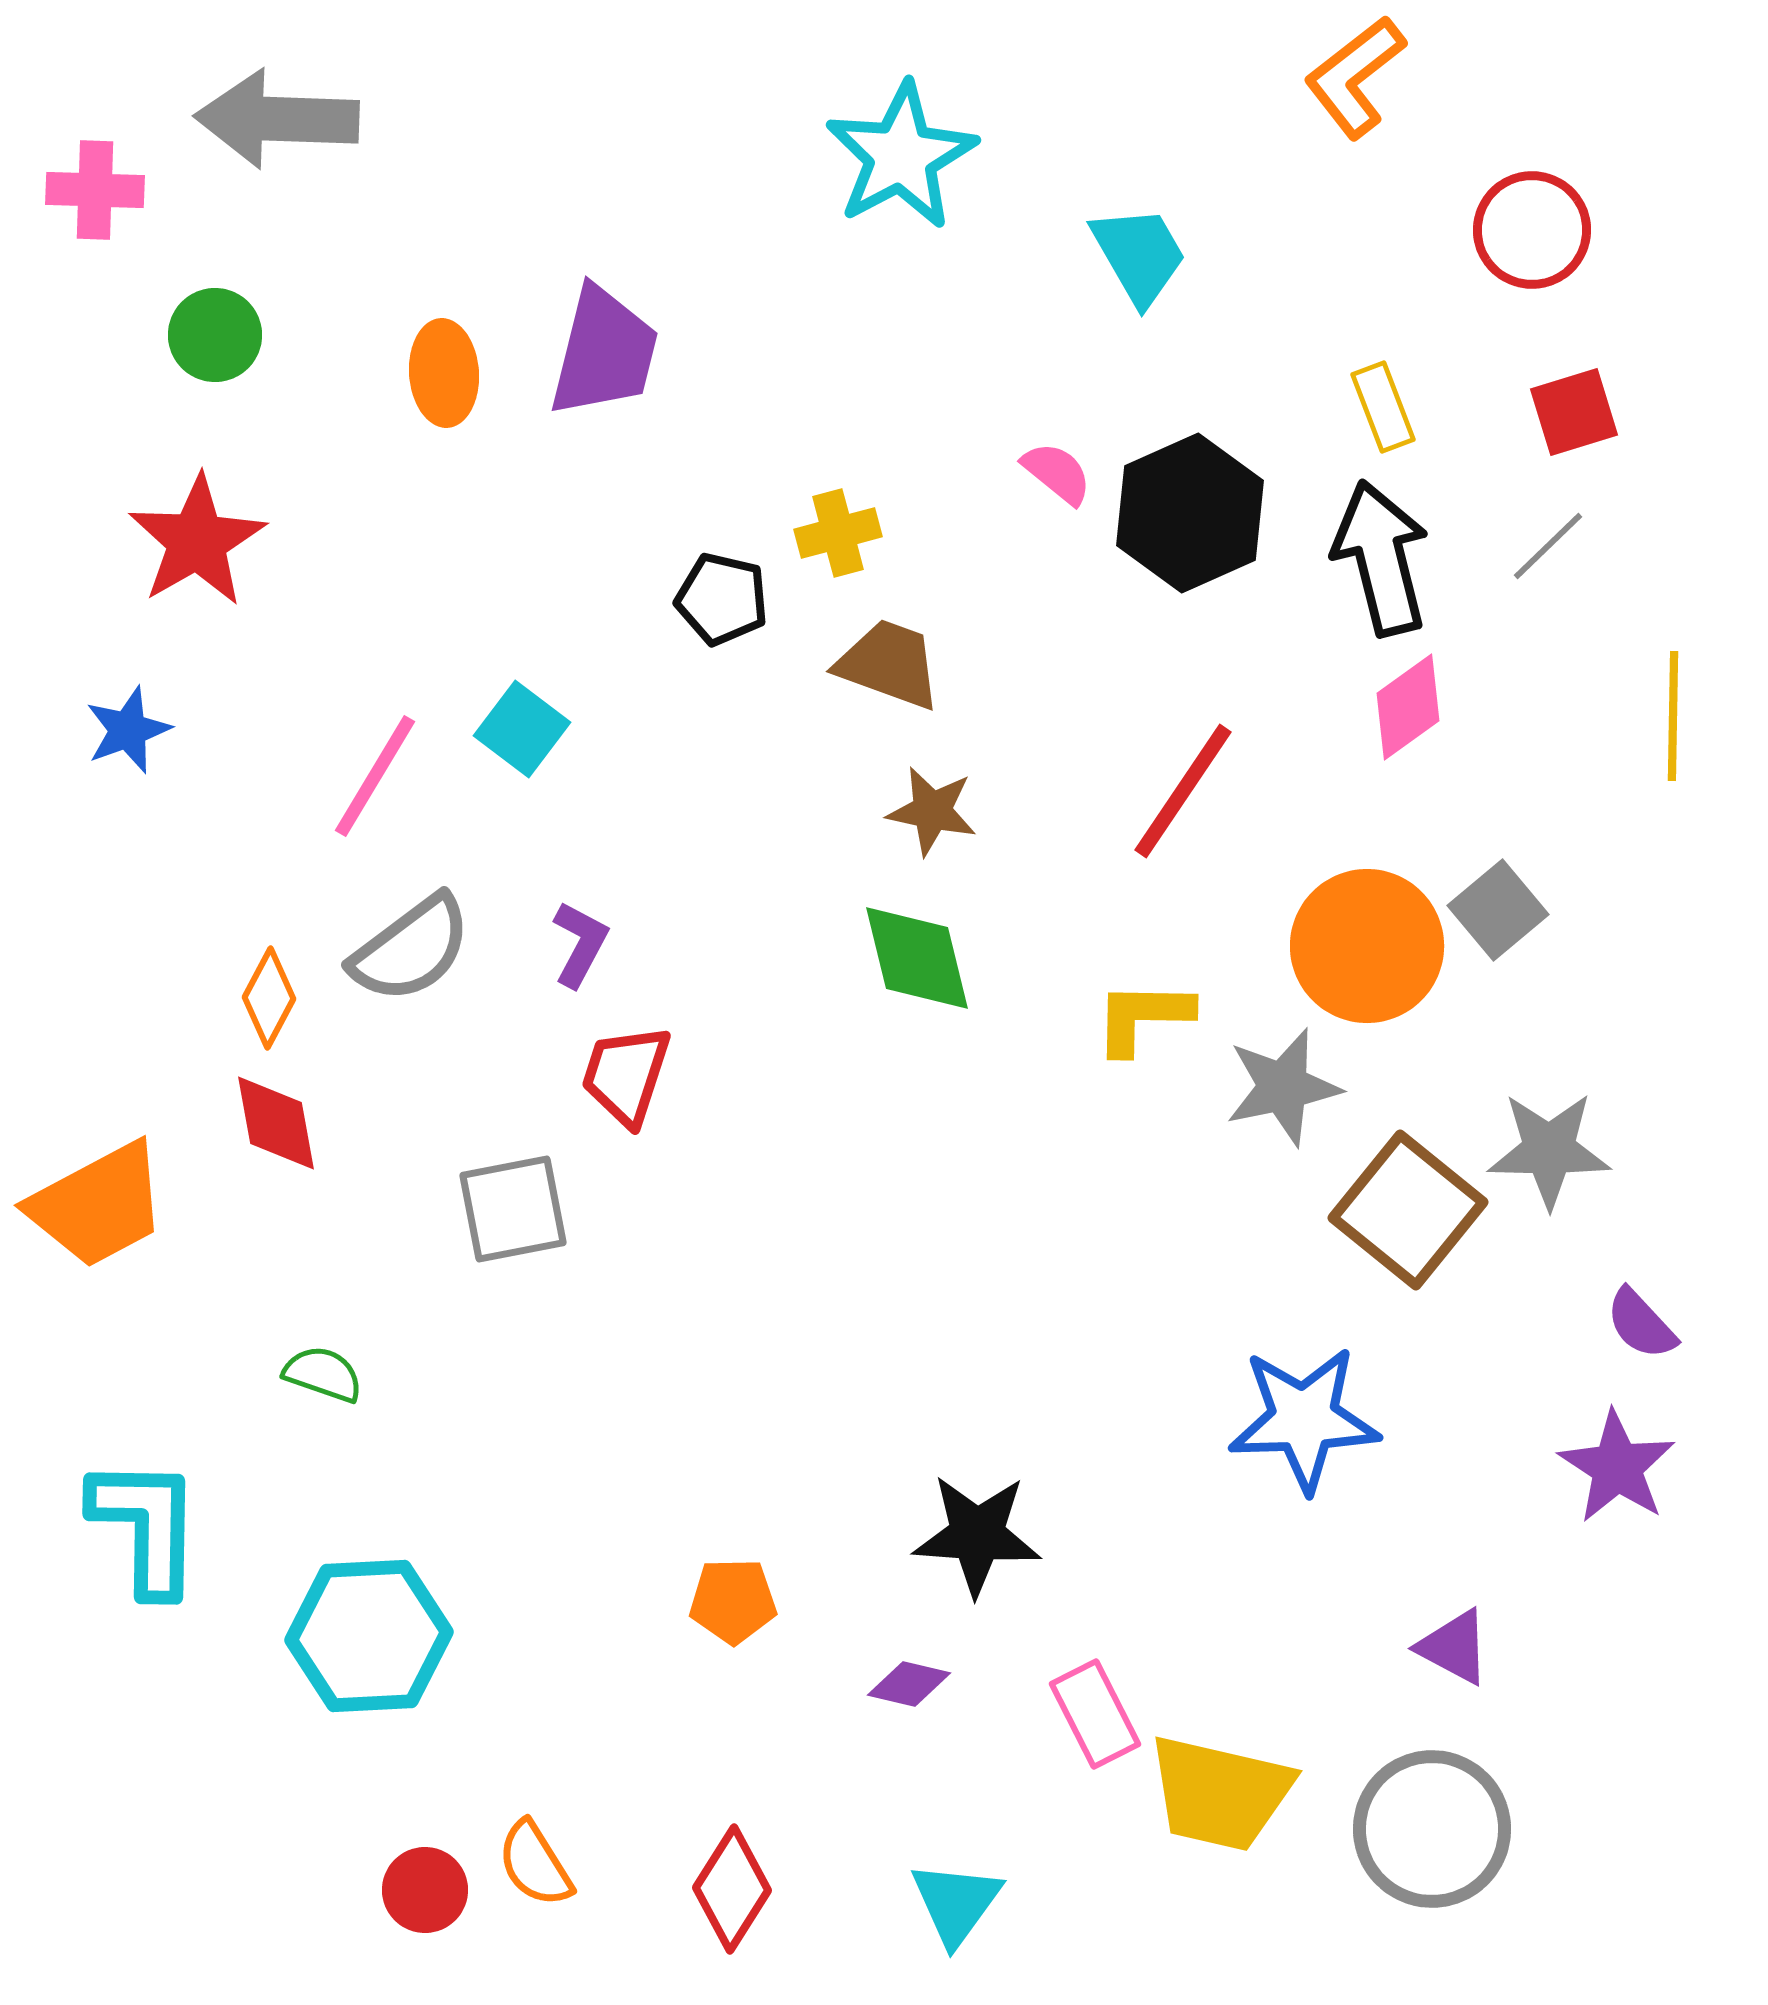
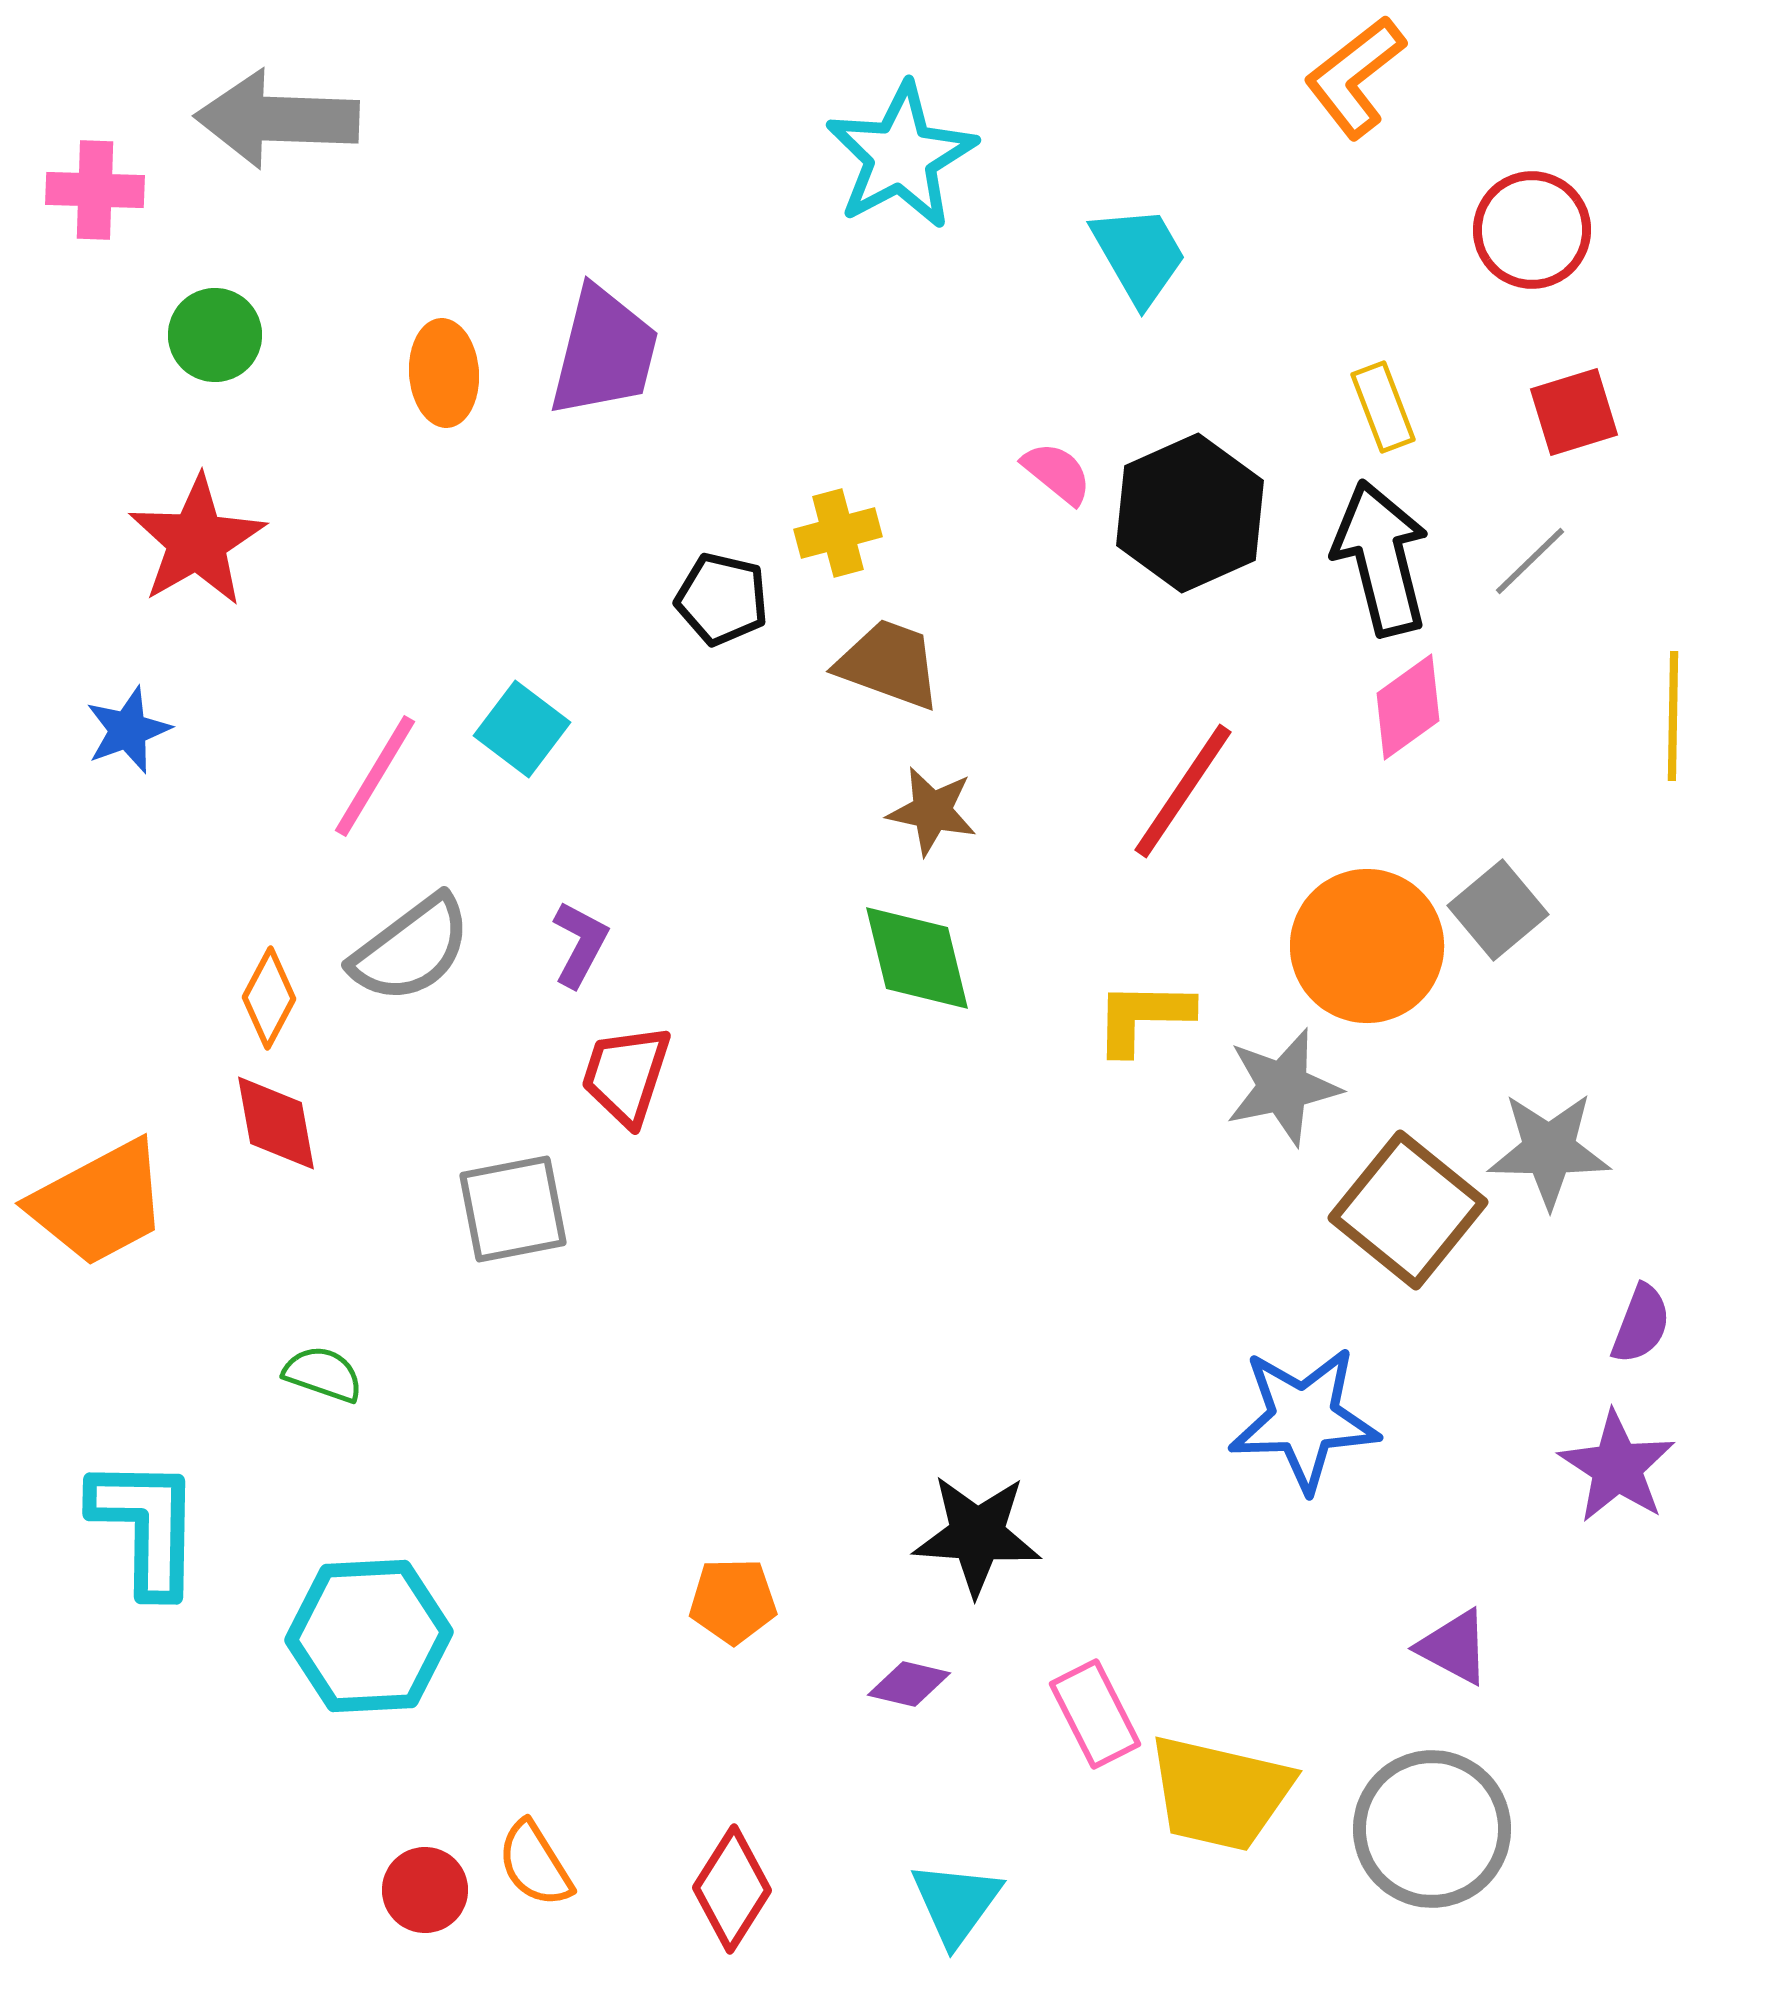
gray line at (1548, 546): moved 18 px left, 15 px down
orange trapezoid at (98, 1205): moved 1 px right, 2 px up
purple semicircle at (1641, 1324): rotated 116 degrees counterclockwise
